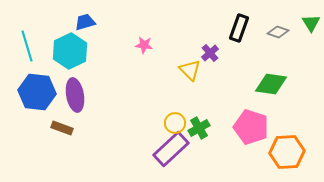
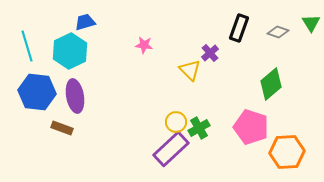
green diamond: rotated 48 degrees counterclockwise
purple ellipse: moved 1 px down
yellow circle: moved 1 px right, 1 px up
